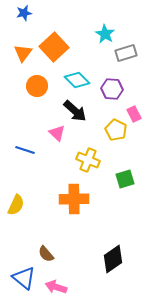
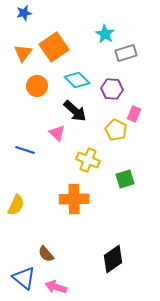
orange square: rotated 8 degrees clockwise
pink rectangle: rotated 49 degrees clockwise
